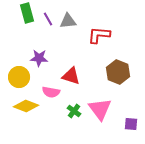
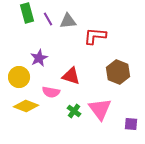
red L-shape: moved 4 px left, 1 px down
purple star: rotated 30 degrees counterclockwise
